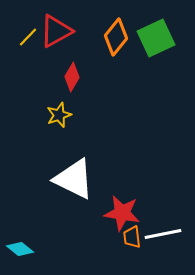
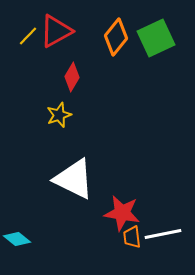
yellow line: moved 1 px up
cyan diamond: moved 3 px left, 10 px up
